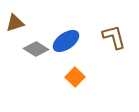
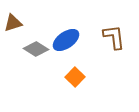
brown triangle: moved 2 px left
brown L-shape: rotated 8 degrees clockwise
blue ellipse: moved 1 px up
